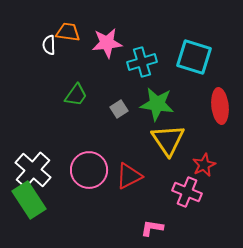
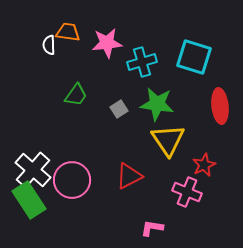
pink circle: moved 17 px left, 10 px down
